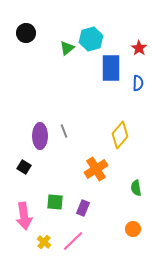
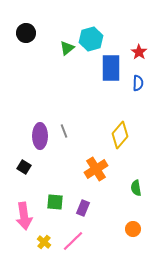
red star: moved 4 px down
